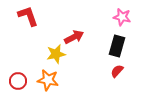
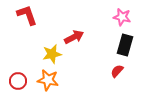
red L-shape: moved 1 px left, 1 px up
black rectangle: moved 8 px right, 1 px up
yellow star: moved 4 px left
